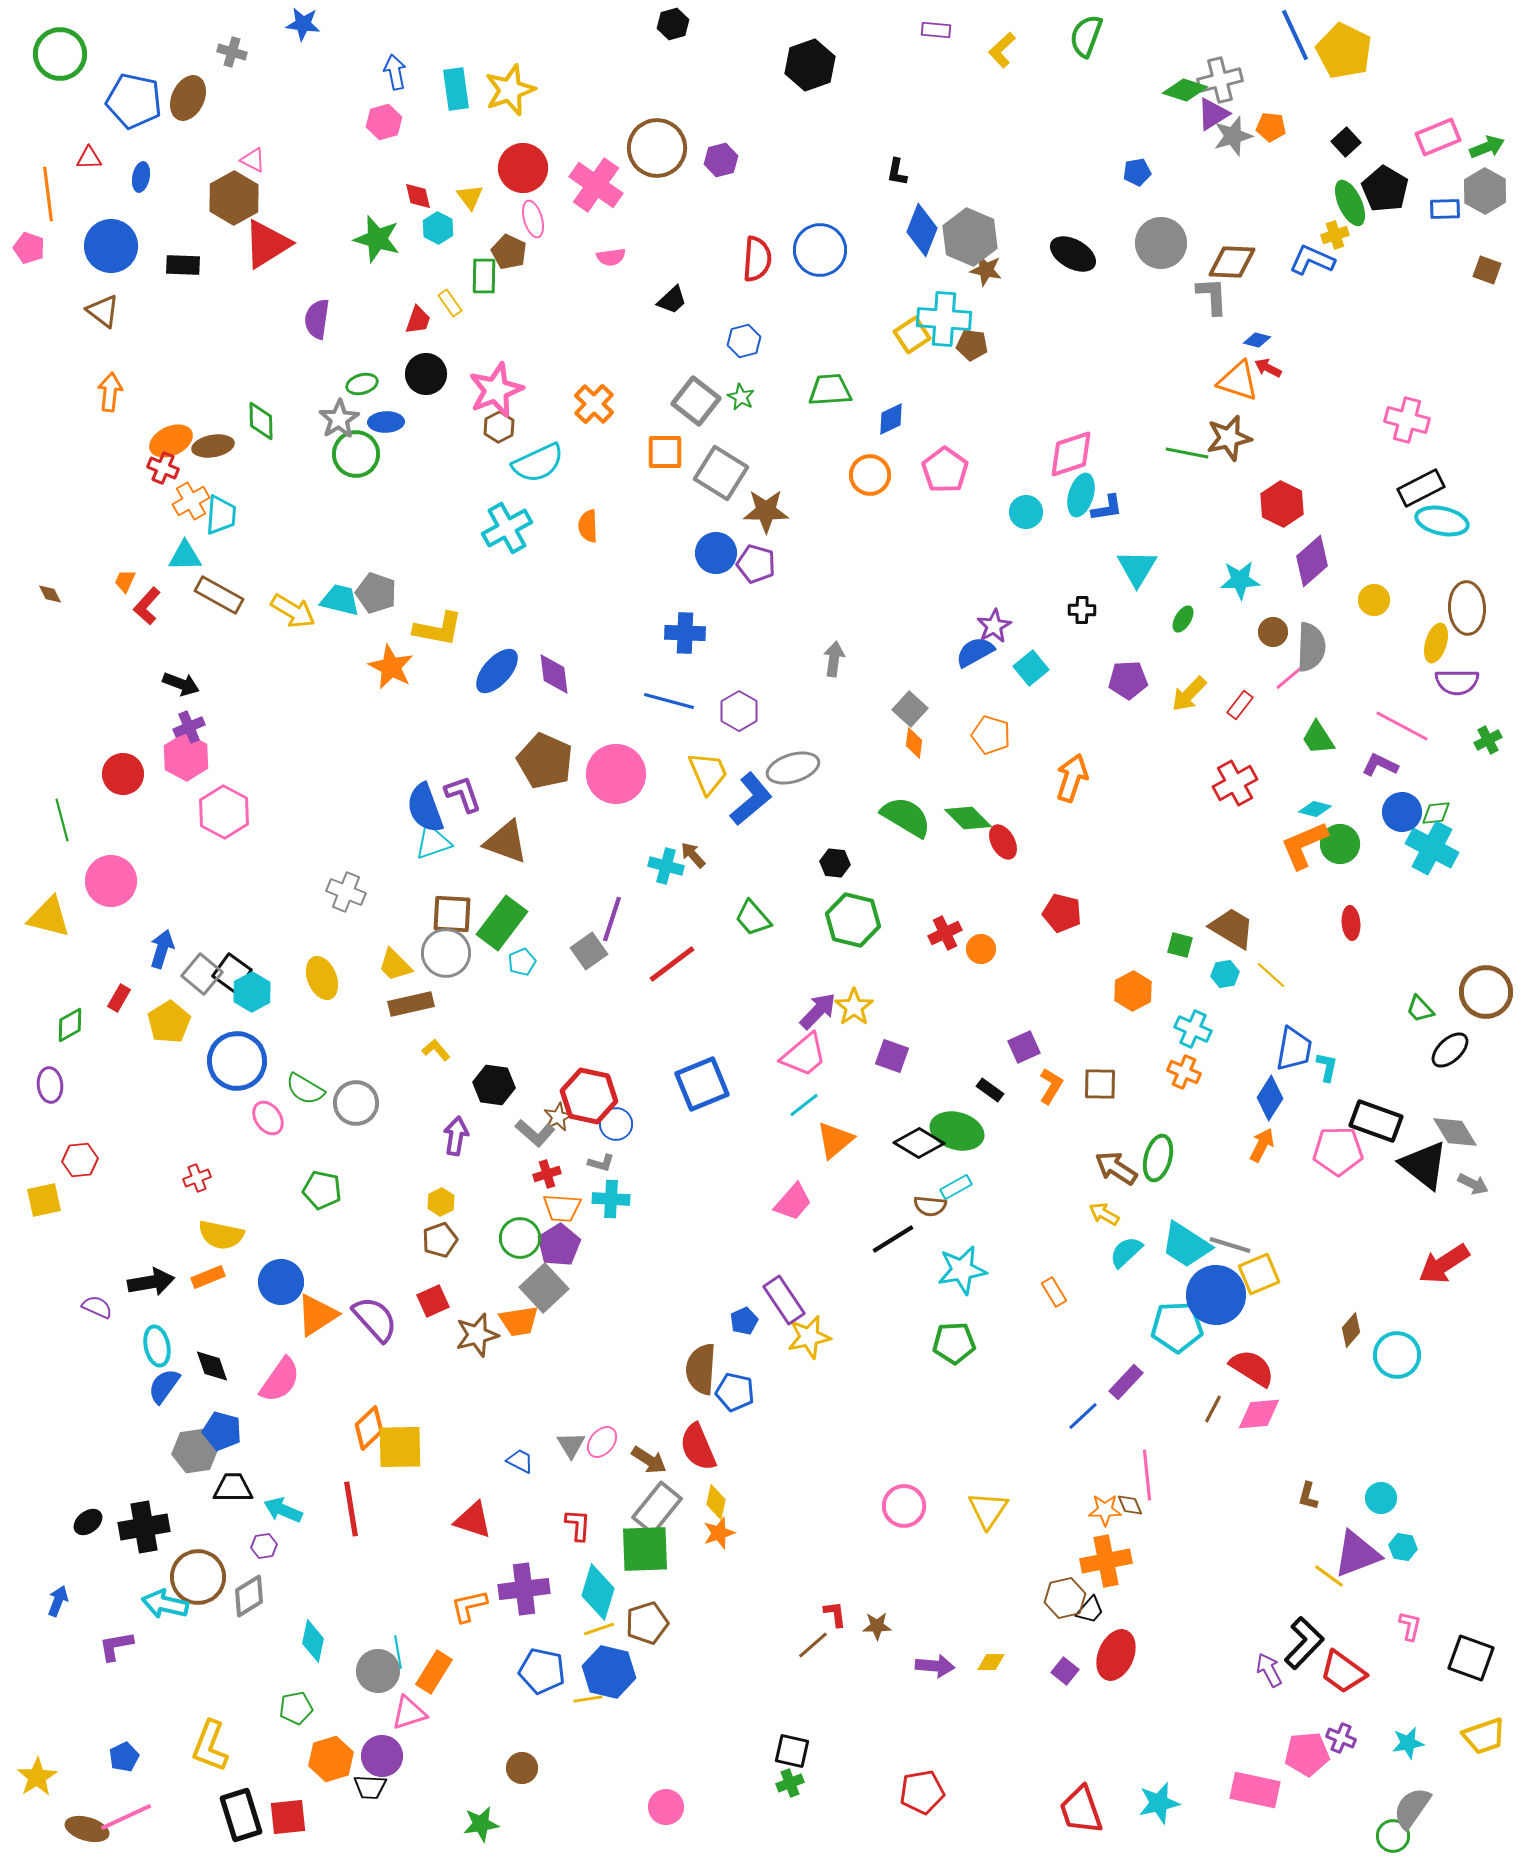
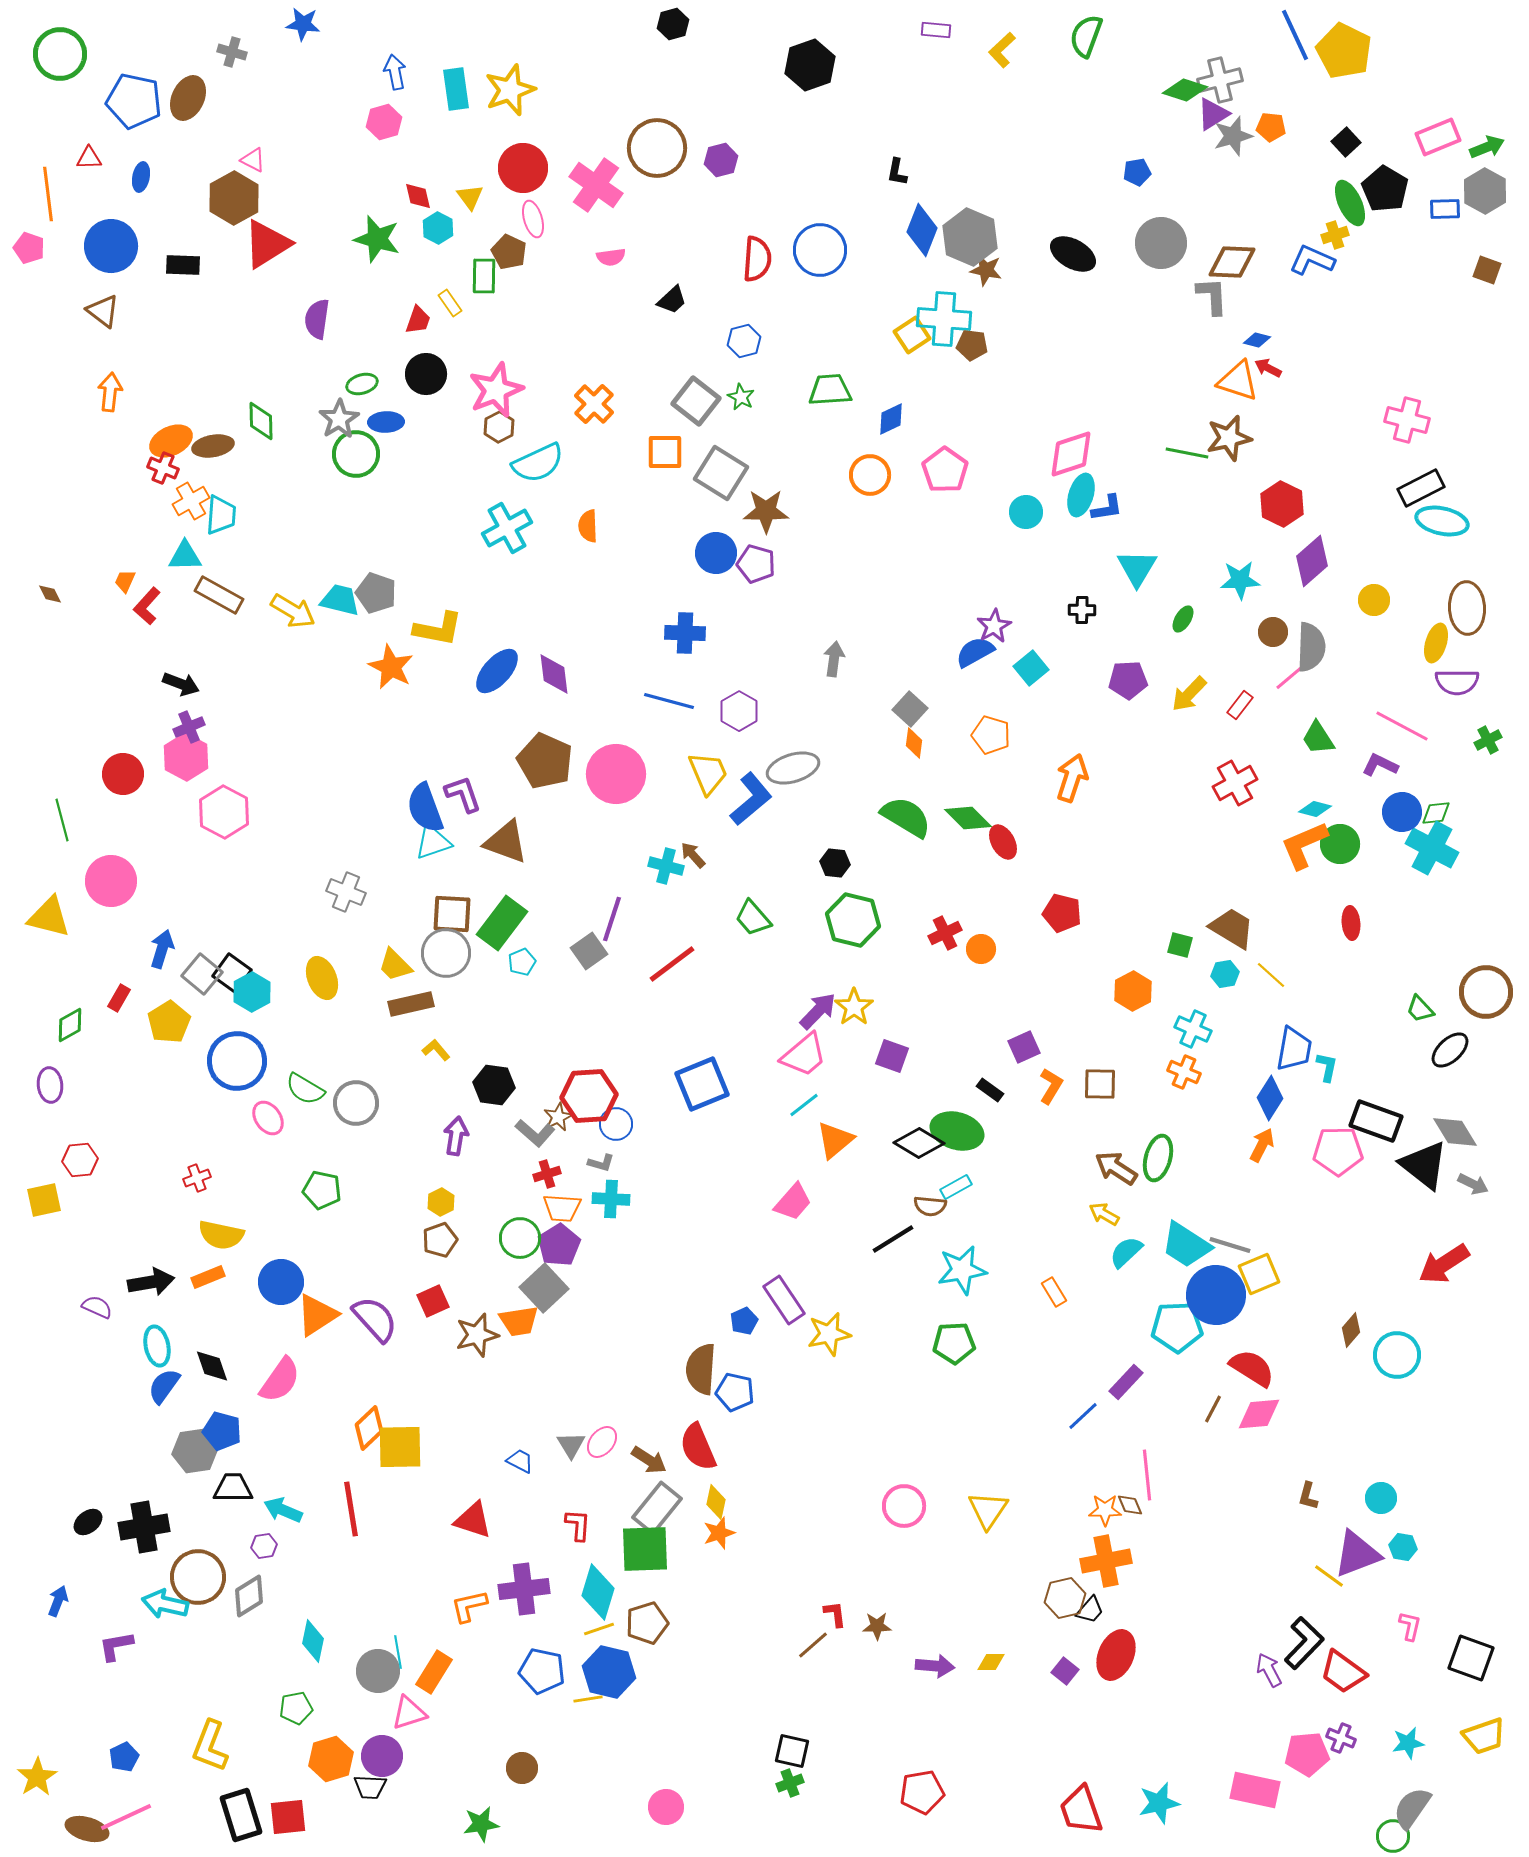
red hexagon at (589, 1096): rotated 16 degrees counterclockwise
yellow star at (809, 1337): moved 20 px right, 3 px up
